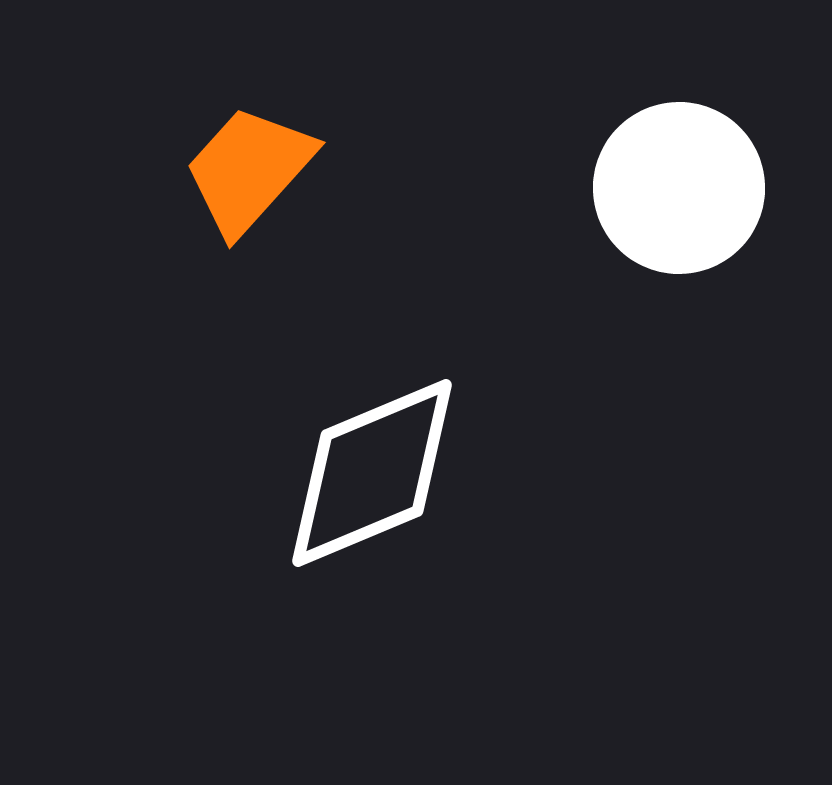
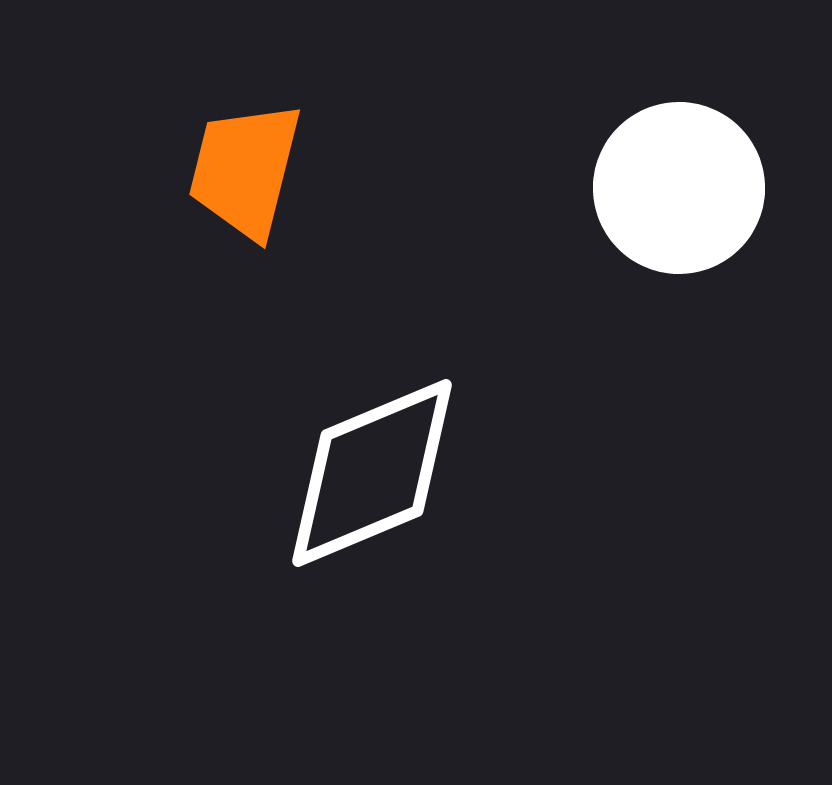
orange trapezoid: moved 4 px left; rotated 28 degrees counterclockwise
